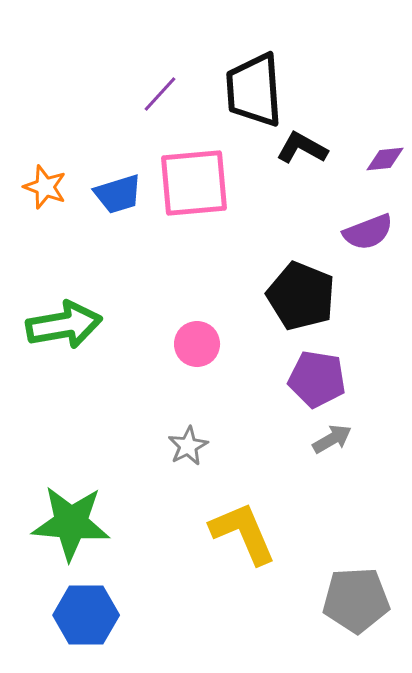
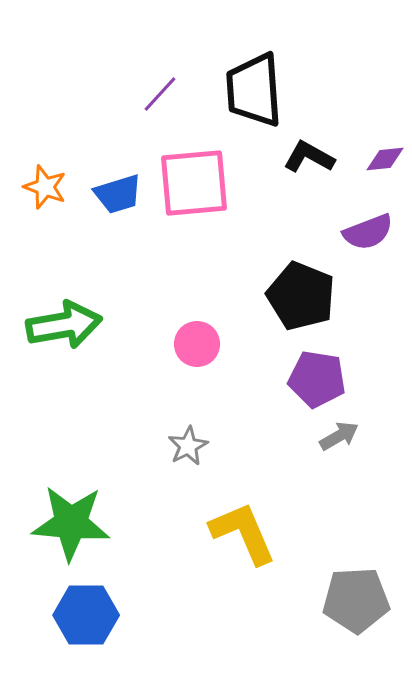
black L-shape: moved 7 px right, 9 px down
gray arrow: moved 7 px right, 3 px up
